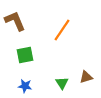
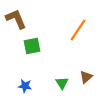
brown L-shape: moved 1 px right, 2 px up
orange line: moved 16 px right
green square: moved 7 px right, 9 px up
brown triangle: rotated 24 degrees counterclockwise
